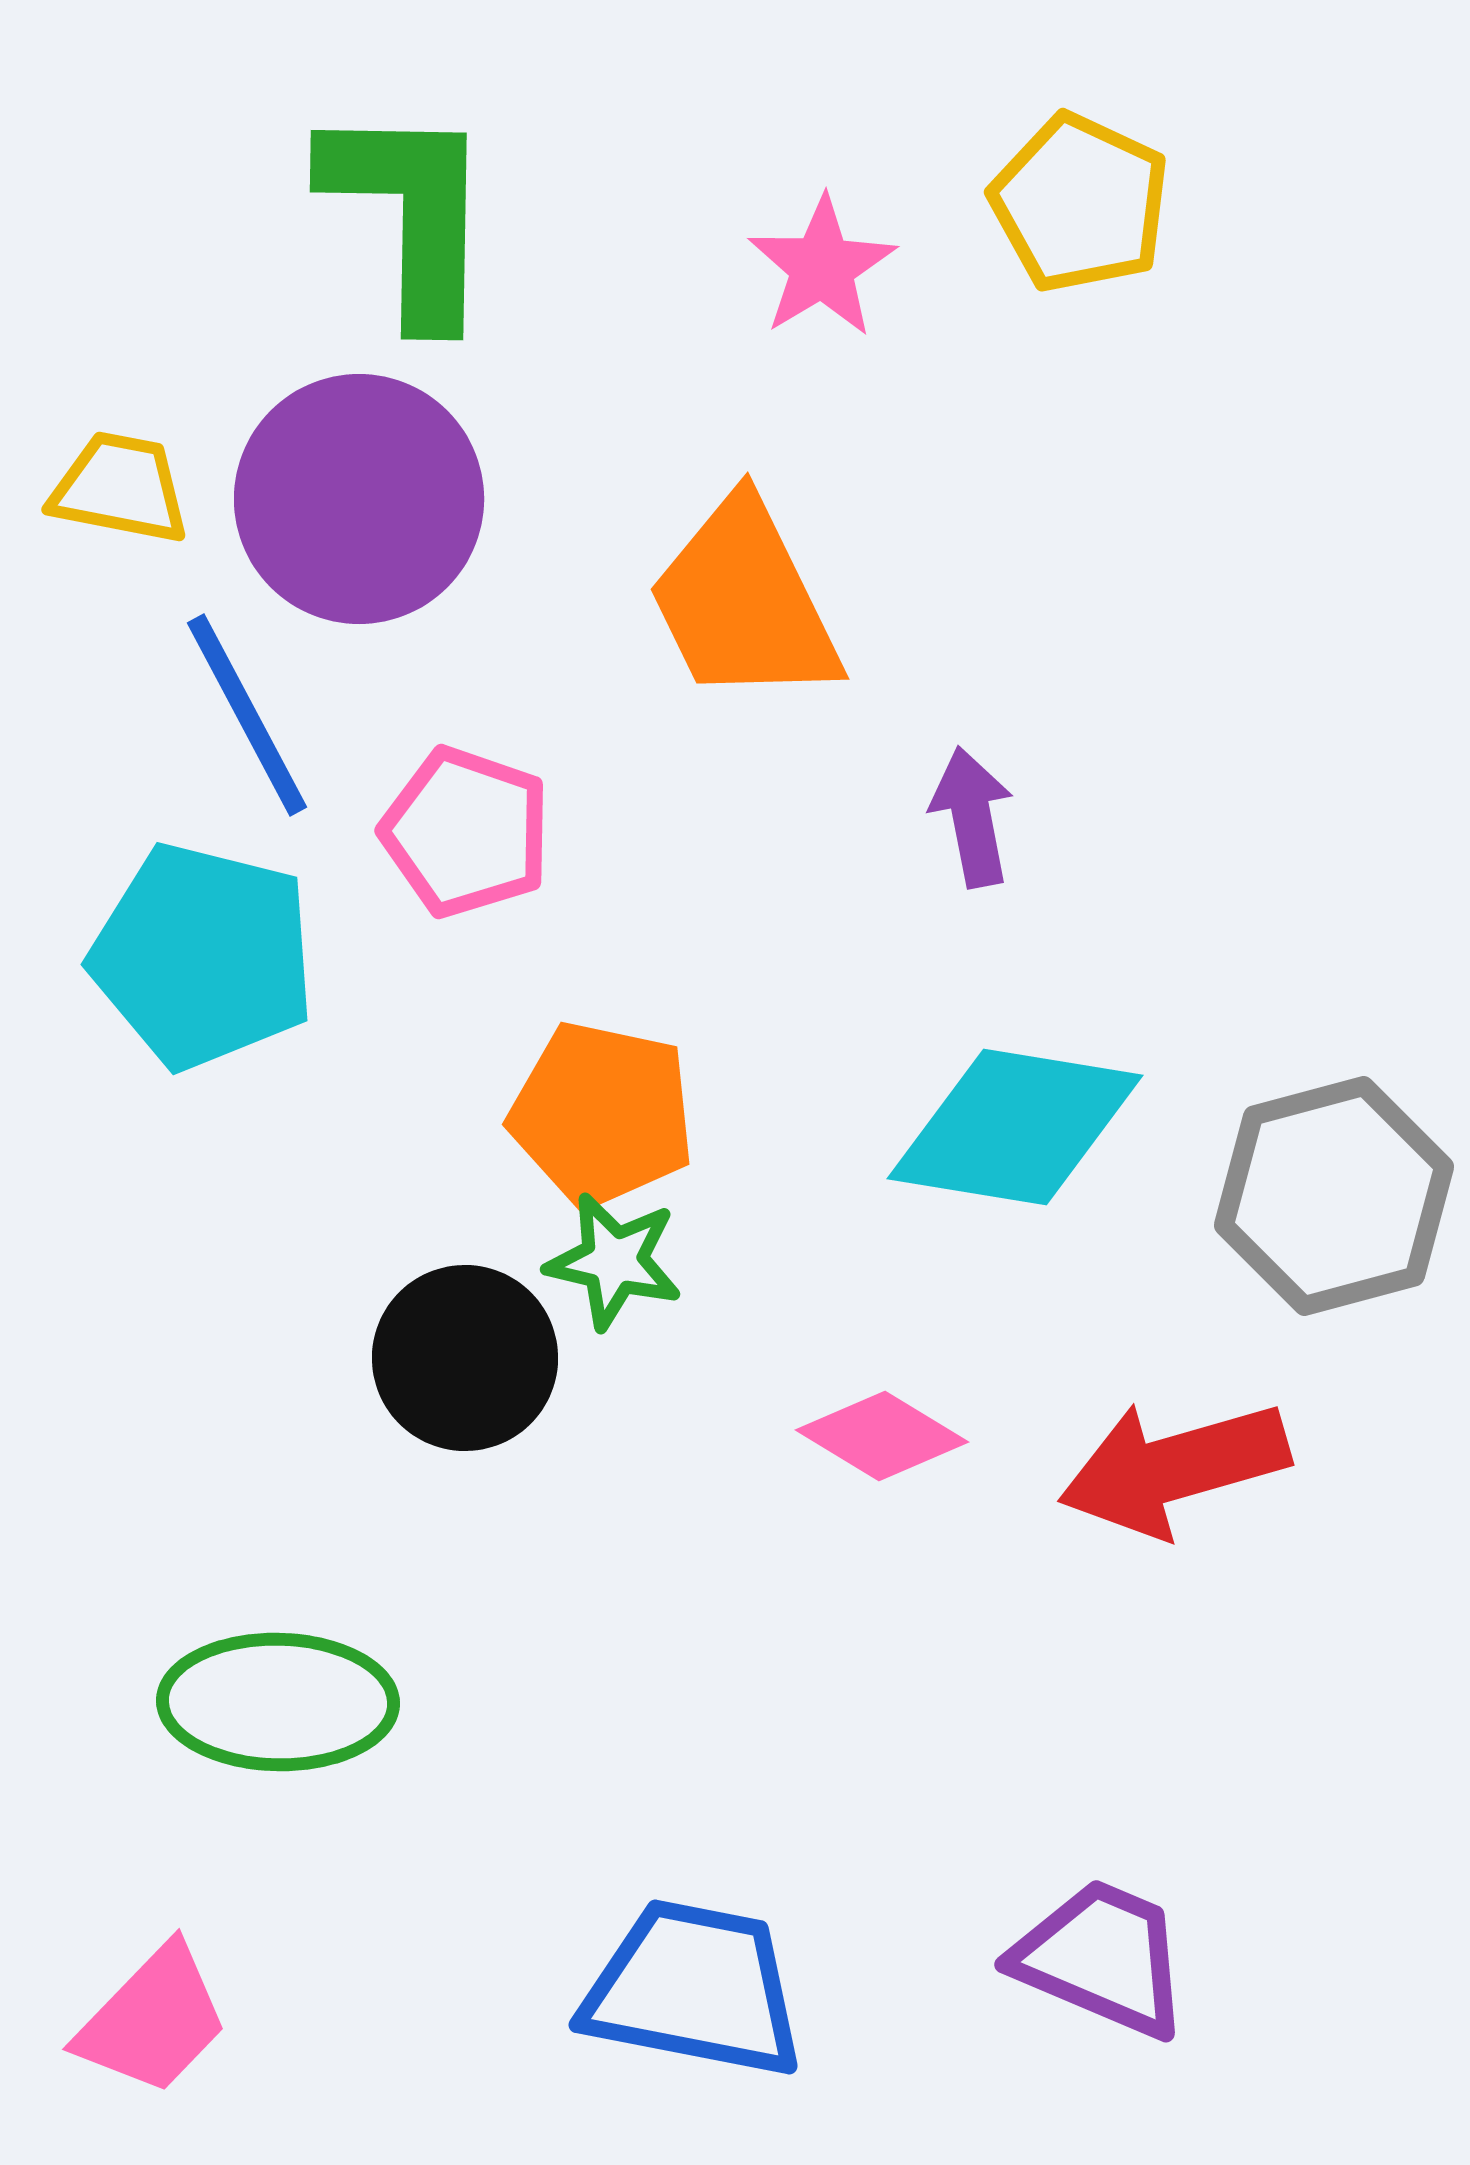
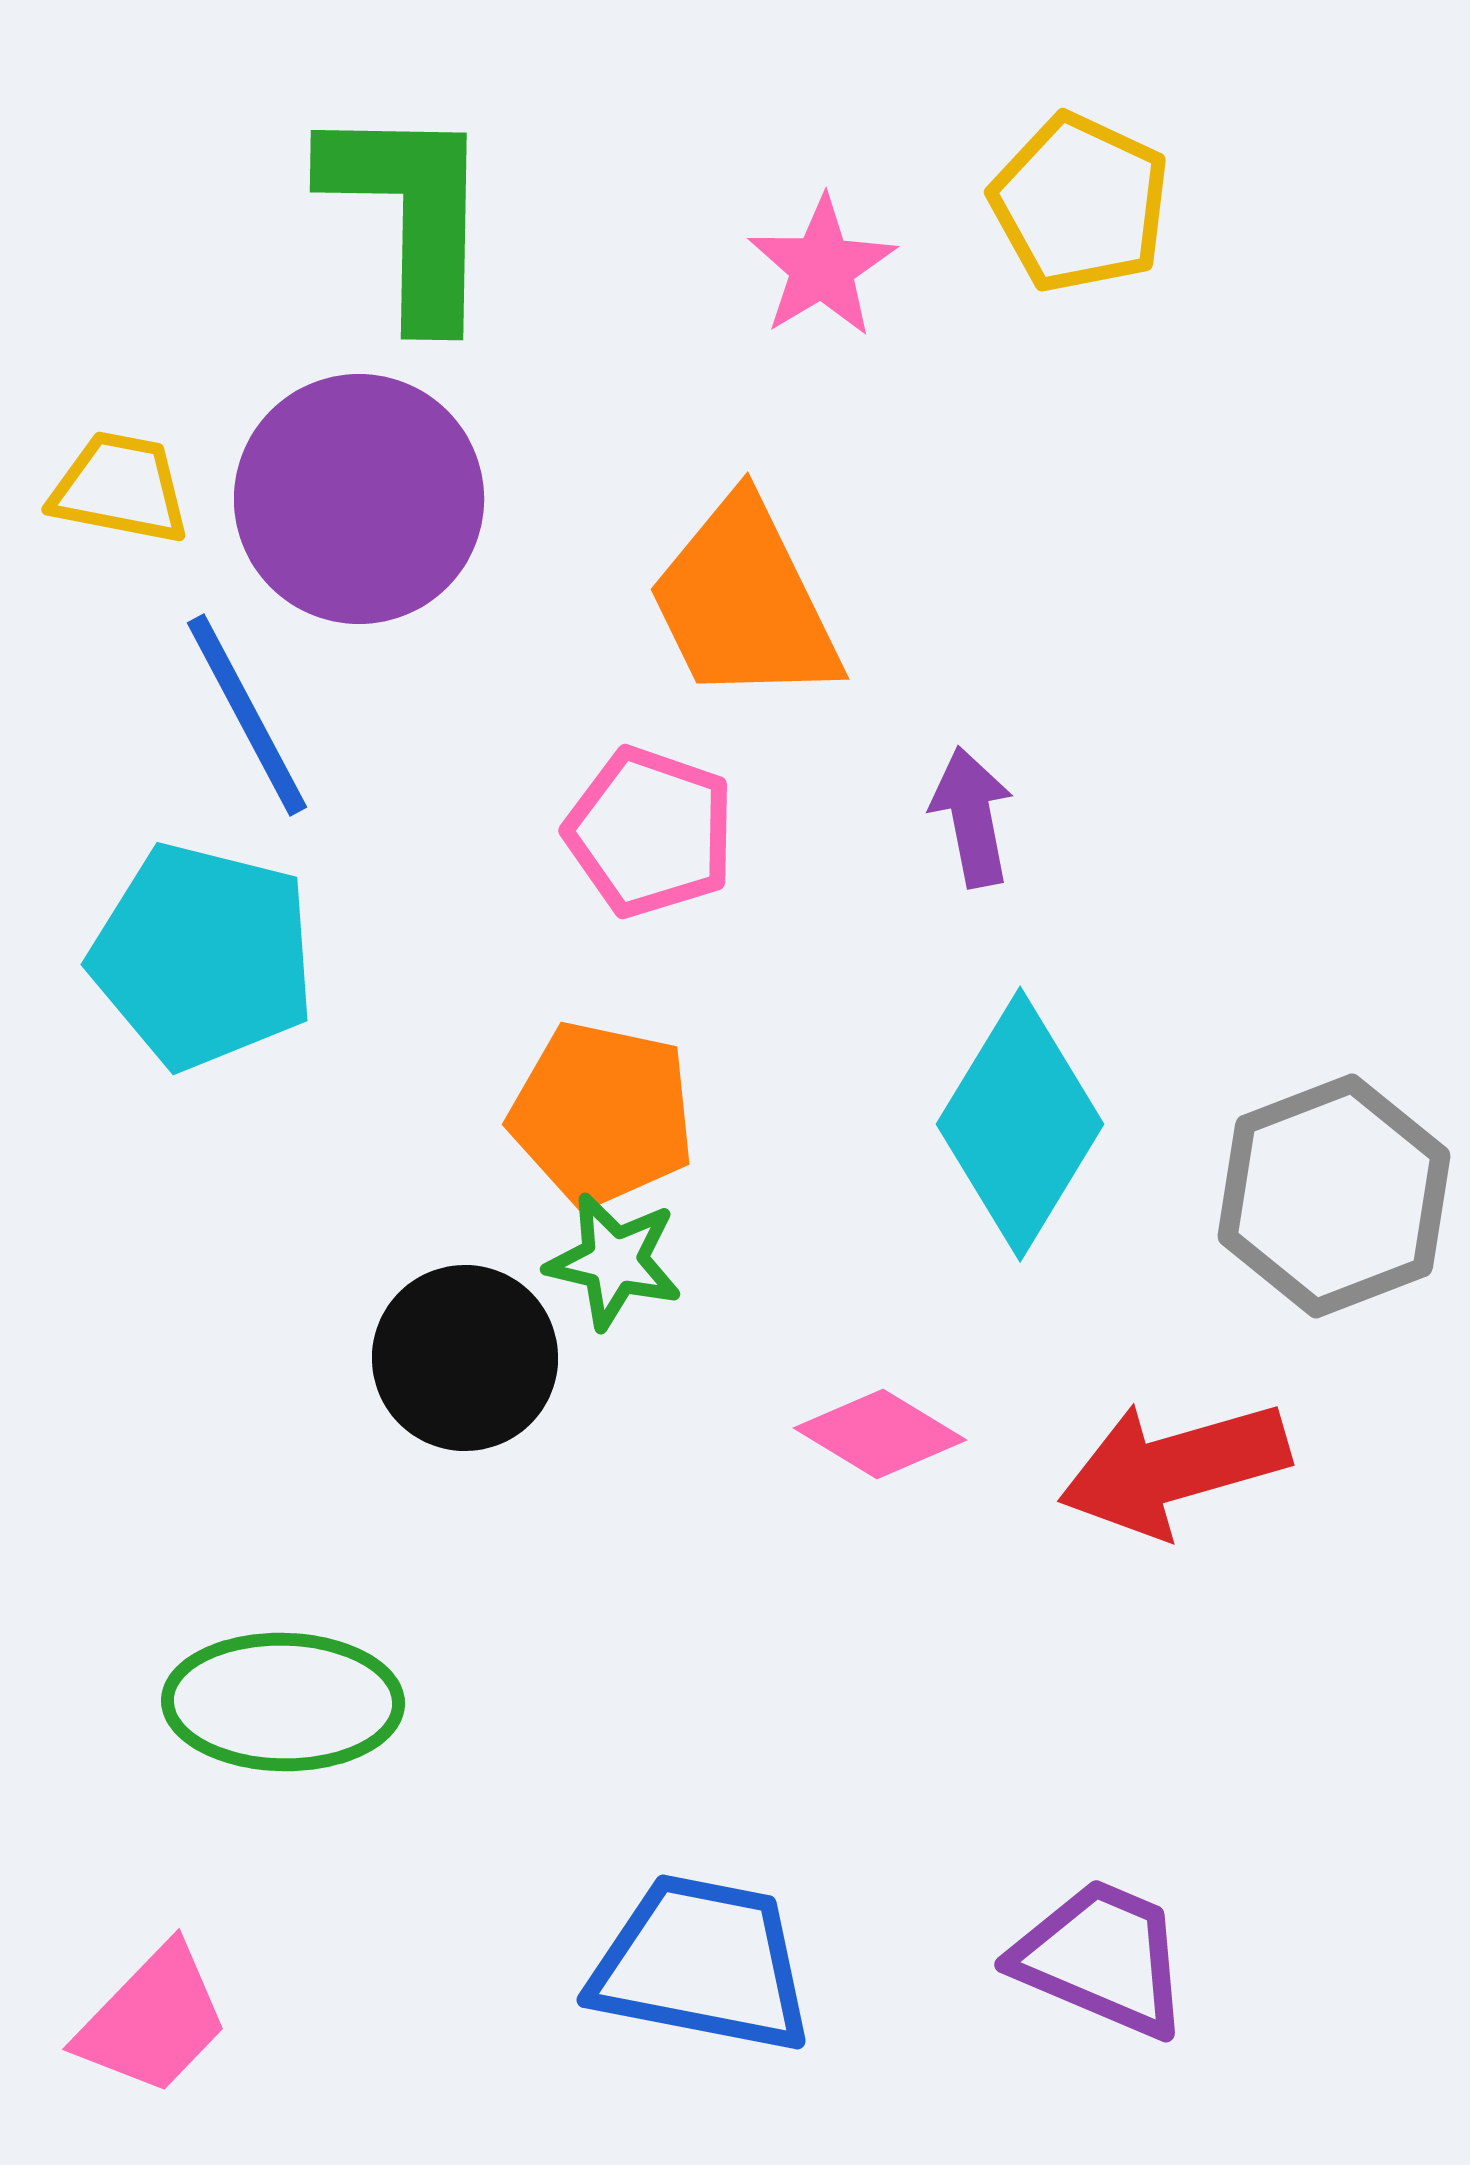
pink pentagon: moved 184 px right
cyan diamond: moved 5 px right, 3 px up; rotated 68 degrees counterclockwise
gray hexagon: rotated 6 degrees counterclockwise
pink diamond: moved 2 px left, 2 px up
green ellipse: moved 5 px right
blue trapezoid: moved 8 px right, 25 px up
